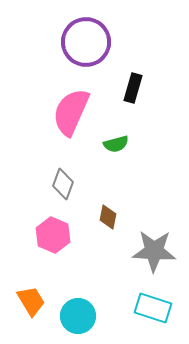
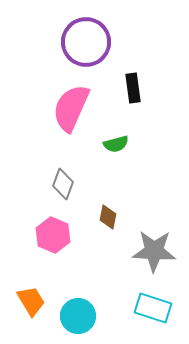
black rectangle: rotated 24 degrees counterclockwise
pink semicircle: moved 4 px up
